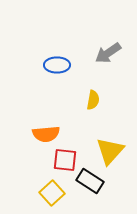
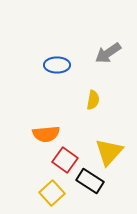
yellow triangle: moved 1 px left, 1 px down
red square: rotated 30 degrees clockwise
